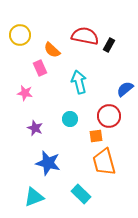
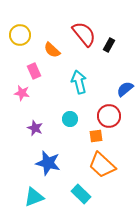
red semicircle: moved 1 px left, 2 px up; rotated 40 degrees clockwise
pink rectangle: moved 6 px left, 3 px down
pink star: moved 3 px left
orange trapezoid: moved 2 px left, 3 px down; rotated 32 degrees counterclockwise
